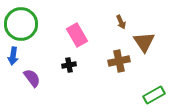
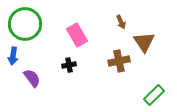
green circle: moved 4 px right
green rectangle: rotated 15 degrees counterclockwise
